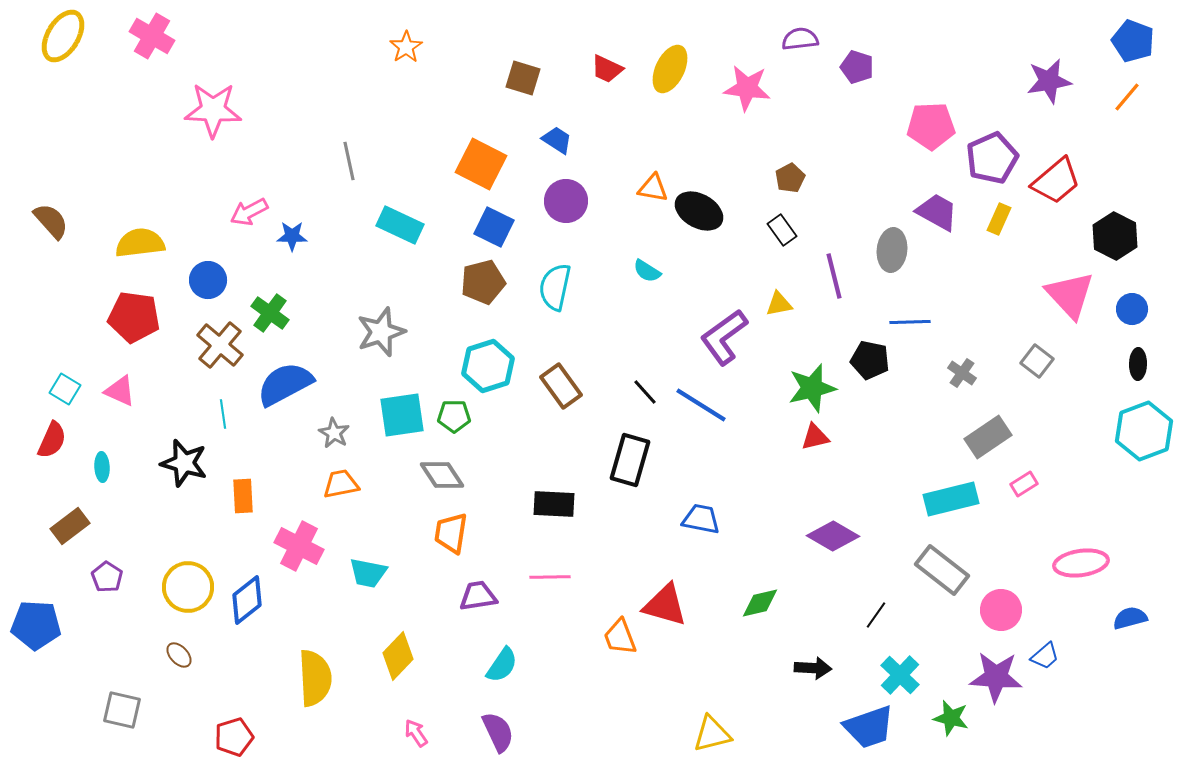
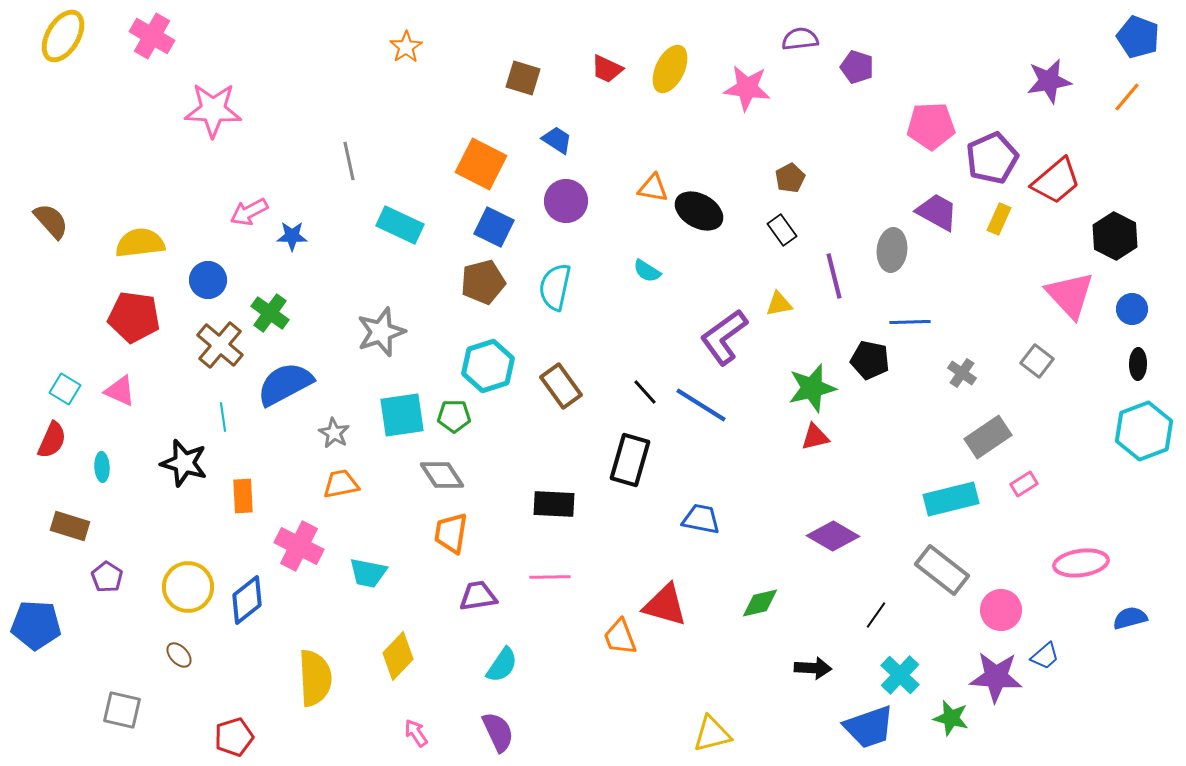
blue pentagon at (1133, 41): moved 5 px right, 4 px up
cyan line at (223, 414): moved 3 px down
brown rectangle at (70, 526): rotated 54 degrees clockwise
